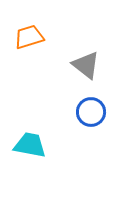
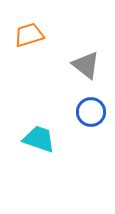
orange trapezoid: moved 2 px up
cyan trapezoid: moved 9 px right, 6 px up; rotated 8 degrees clockwise
